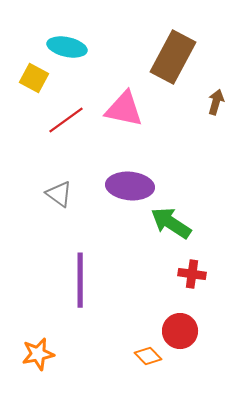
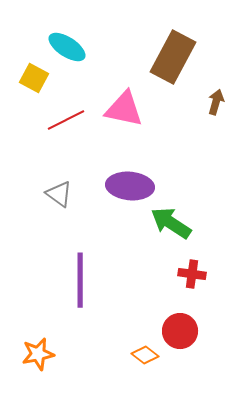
cyan ellipse: rotated 21 degrees clockwise
red line: rotated 9 degrees clockwise
orange diamond: moved 3 px left, 1 px up; rotated 8 degrees counterclockwise
